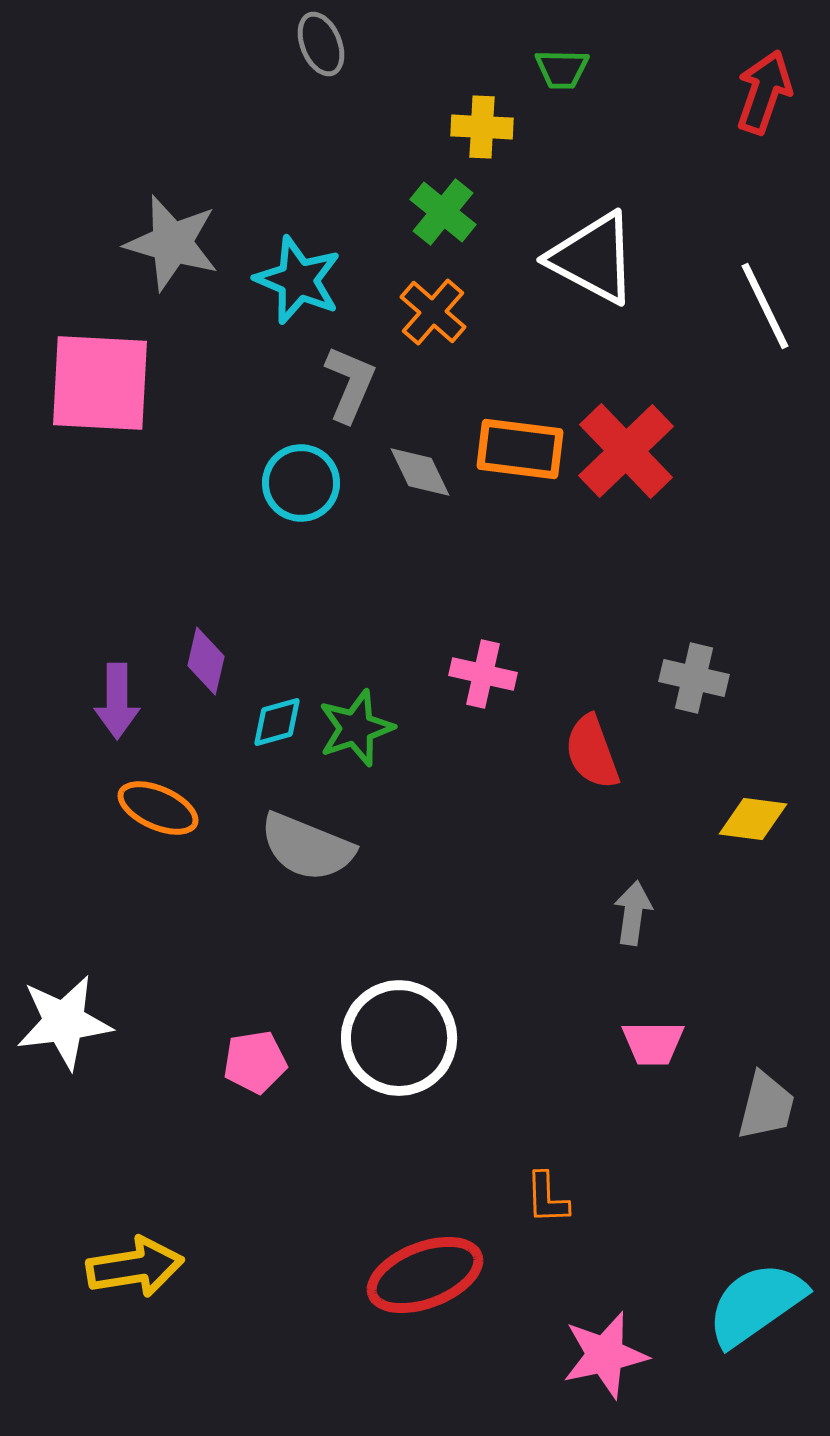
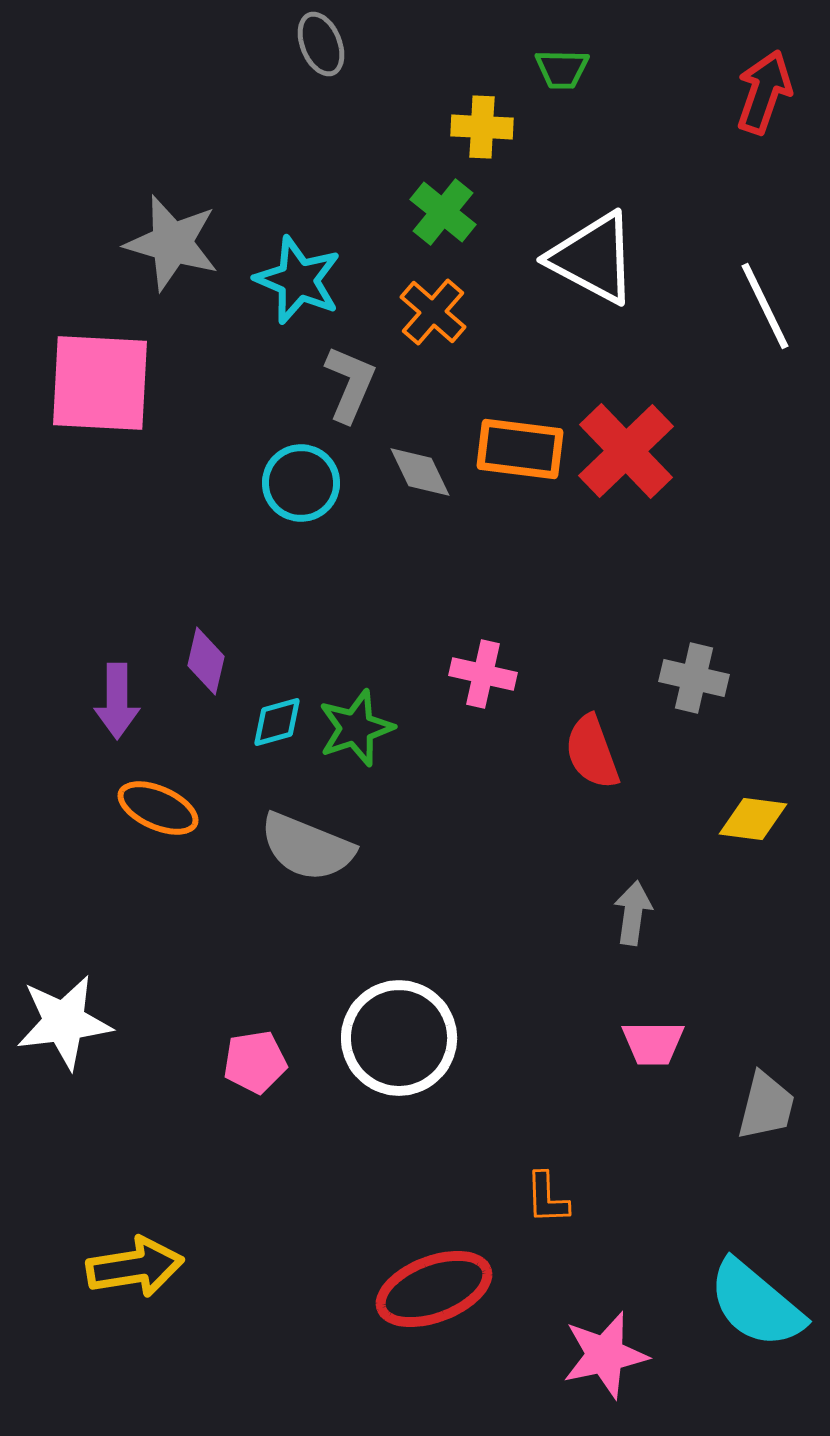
red ellipse: moved 9 px right, 14 px down
cyan semicircle: rotated 105 degrees counterclockwise
